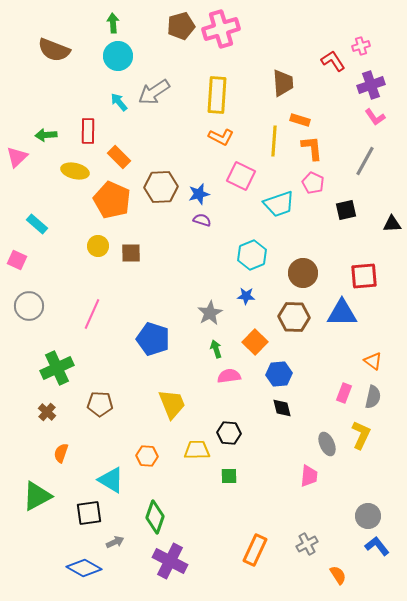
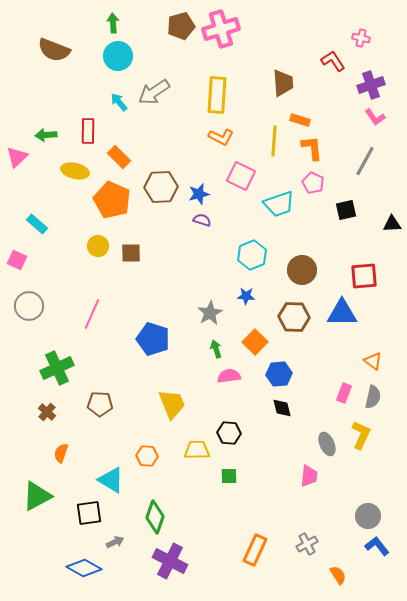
pink cross at (361, 46): moved 8 px up; rotated 30 degrees clockwise
brown circle at (303, 273): moved 1 px left, 3 px up
